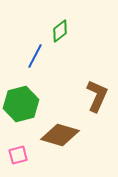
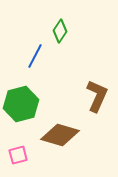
green diamond: rotated 20 degrees counterclockwise
